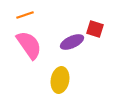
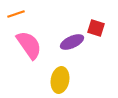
orange line: moved 9 px left, 1 px up
red square: moved 1 px right, 1 px up
